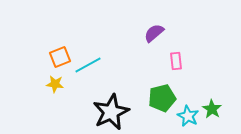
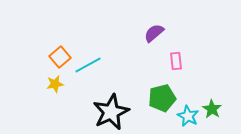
orange square: rotated 20 degrees counterclockwise
yellow star: rotated 18 degrees counterclockwise
